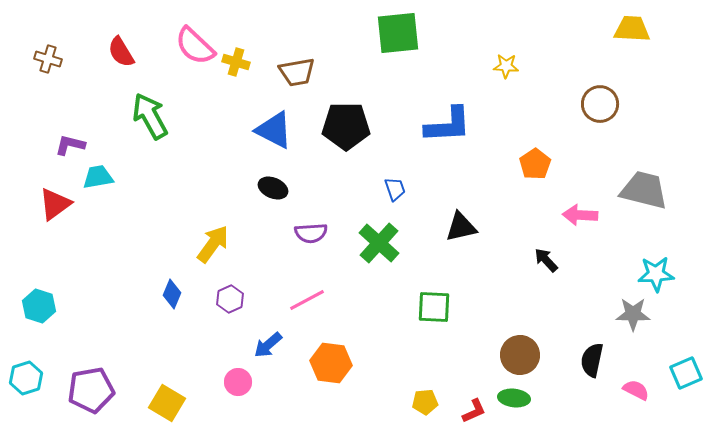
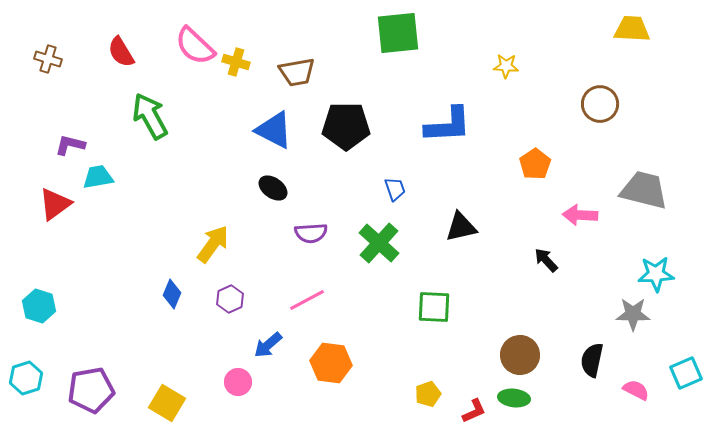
black ellipse at (273, 188): rotated 12 degrees clockwise
yellow pentagon at (425, 402): moved 3 px right, 8 px up; rotated 15 degrees counterclockwise
